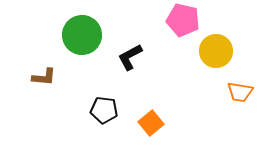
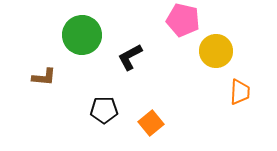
orange trapezoid: rotated 96 degrees counterclockwise
black pentagon: rotated 8 degrees counterclockwise
